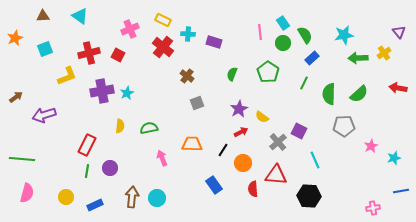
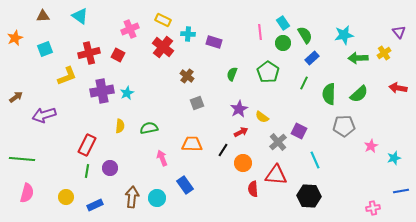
blue rectangle at (214, 185): moved 29 px left
